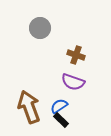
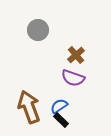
gray circle: moved 2 px left, 2 px down
brown cross: rotated 30 degrees clockwise
purple semicircle: moved 4 px up
